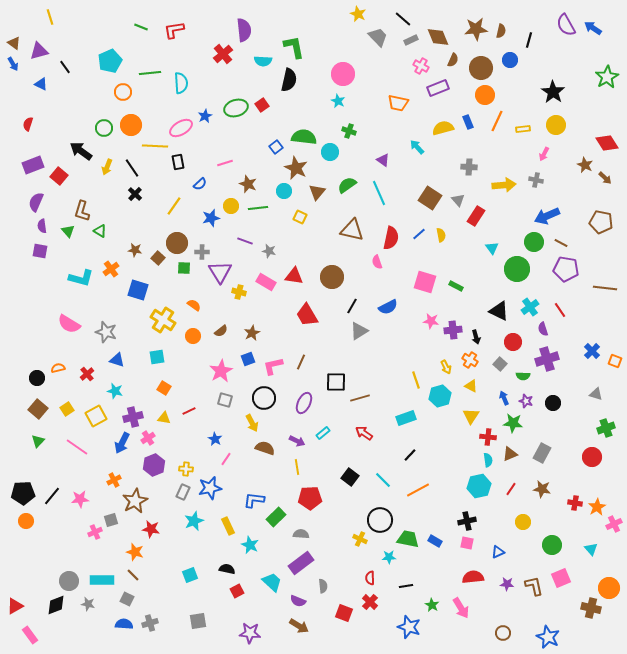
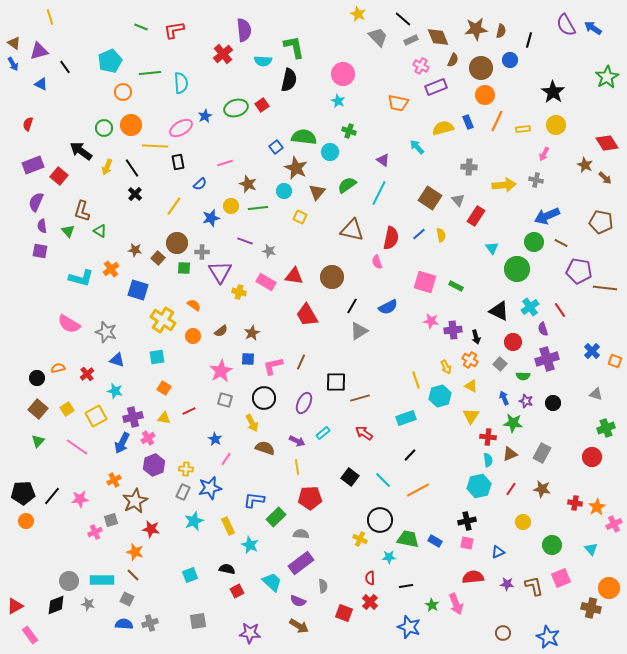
purple rectangle at (438, 88): moved 2 px left, 1 px up
cyan line at (379, 193): rotated 50 degrees clockwise
purple pentagon at (566, 269): moved 13 px right, 2 px down
blue square at (248, 359): rotated 24 degrees clockwise
pink arrow at (461, 608): moved 5 px left, 4 px up; rotated 10 degrees clockwise
